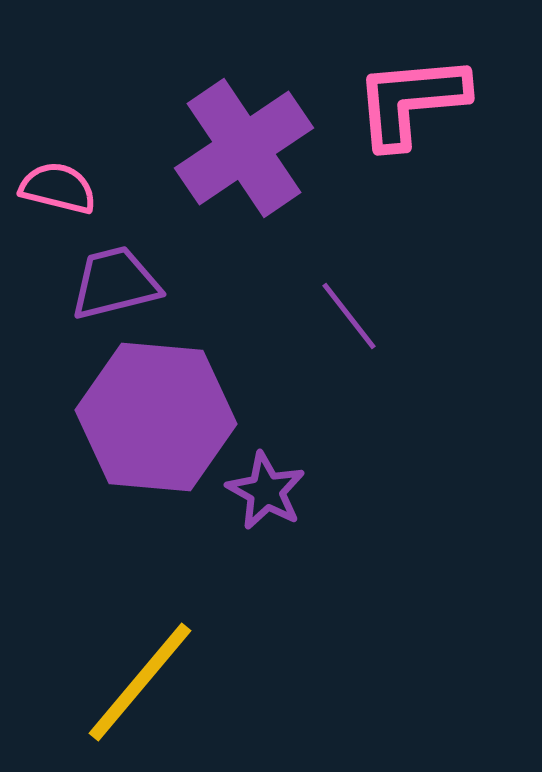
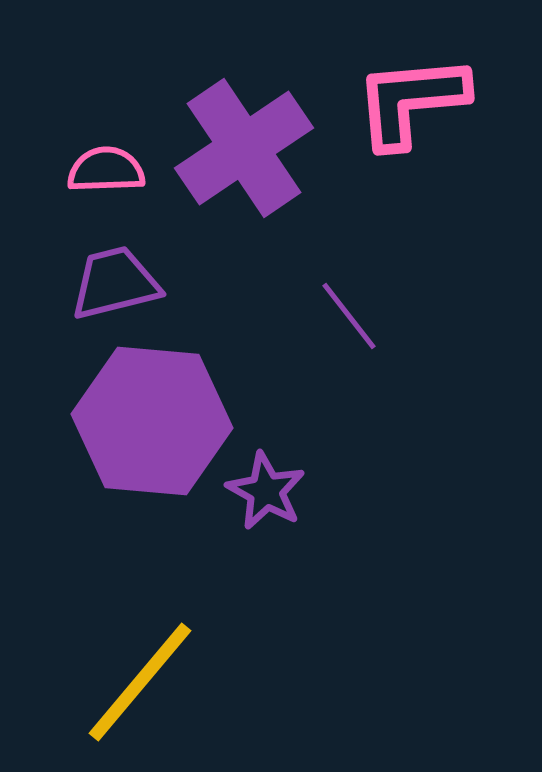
pink semicircle: moved 48 px right, 18 px up; rotated 16 degrees counterclockwise
purple hexagon: moved 4 px left, 4 px down
